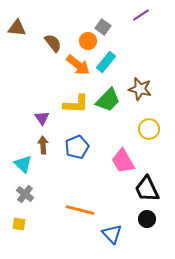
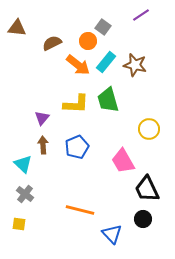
brown semicircle: moved 1 px left; rotated 78 degrees counterclockwise
brown star: moved 5 px left, 24 px up
green trapezoid: rotated 120 degrees clockwise
purple triangle: rotated 14 degrees clockwise
black circle: moved 4 px left
